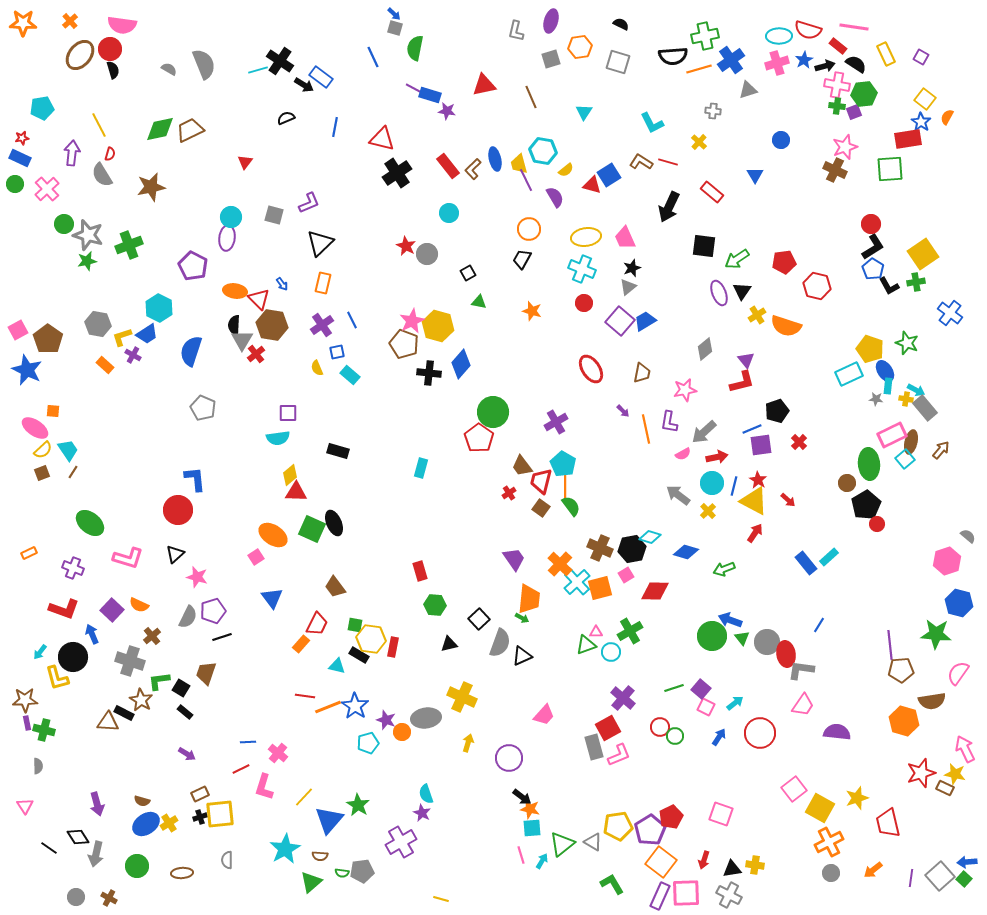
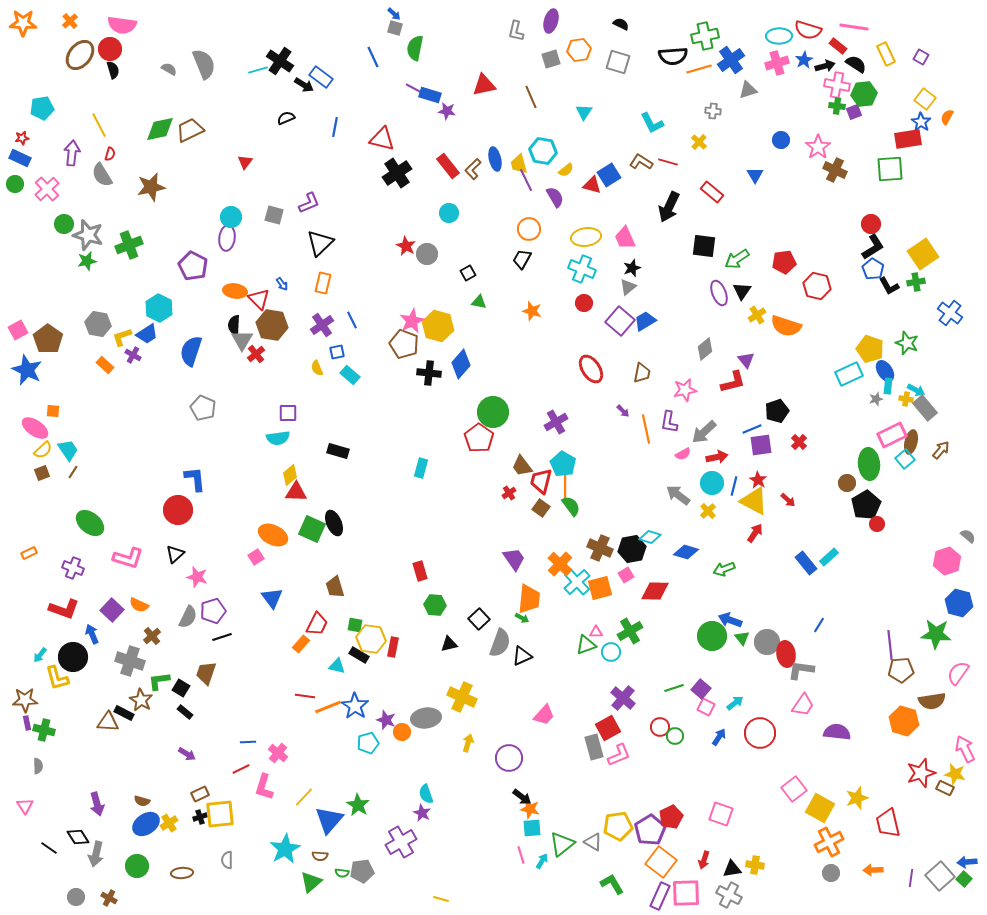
orange hexagon at (580, 47): moved 1 px left, 3 px down
pink star at (845, 147): moved 27 px left; rotated 15 degrees counterclockwise
red L-shape at (742, 382): moved 9 px left
gray star at (876, 399): rotated 24 degrees counterclockwise
orange ellipse at (273, 535): rotated 8 degrees counterclockwise
brown trapezoid at (335, 587): rotated 20 degrees clockwise
cyan arrow at (40, 652): moved 3 px down
orange arrow at (873, 870): rotated 36 degrees clockwise
